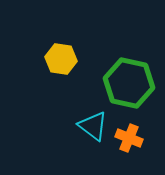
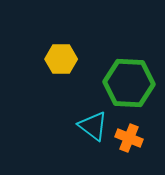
yellow hexagon: rotated 8 degrees counterclockwise
green hexagon: rotated 9 degrees counterclockwise
